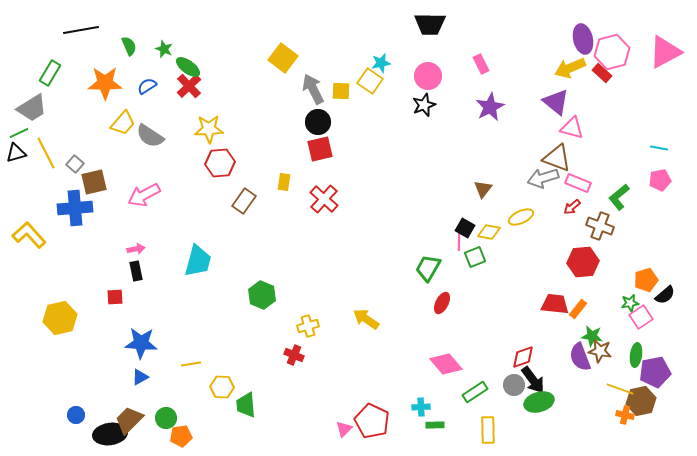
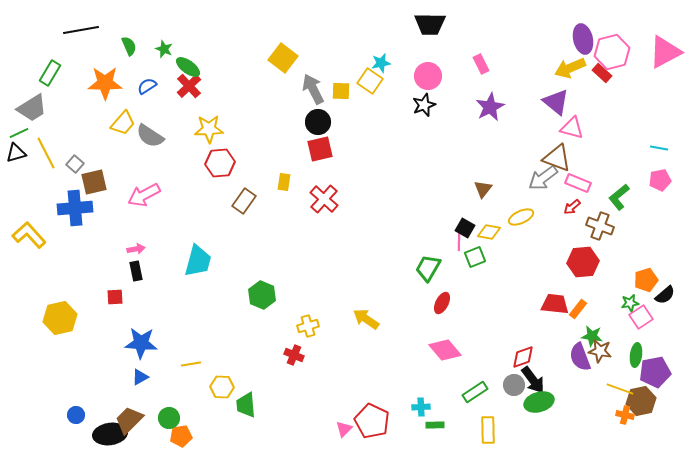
gray arrow at (543, 178): rotated 20 degrees counterclockwise
pink diamond at (446, 364): moved 1 px left, 14 px up
green circle at (166, 418): moved 3 px right
